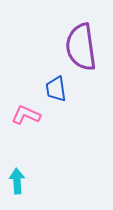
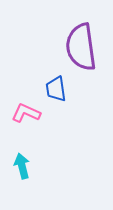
pink L-shape: moved 2 px up
cyan arrow: moved 5 px right, 15 px up; rotated 10 degrees counterclockwise
